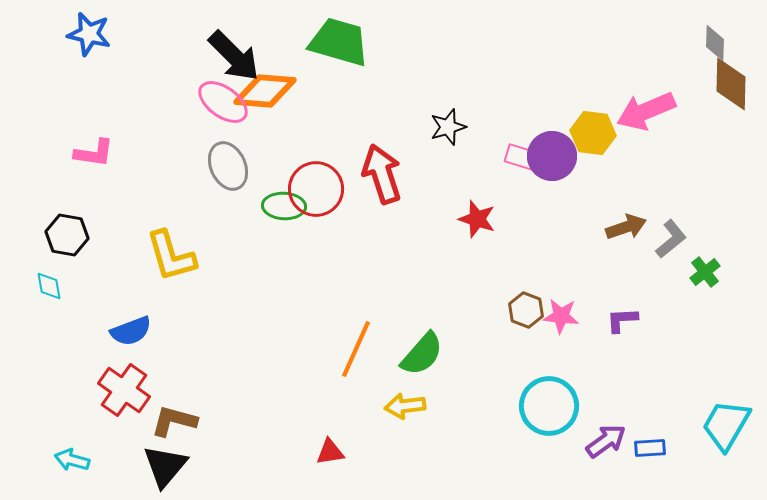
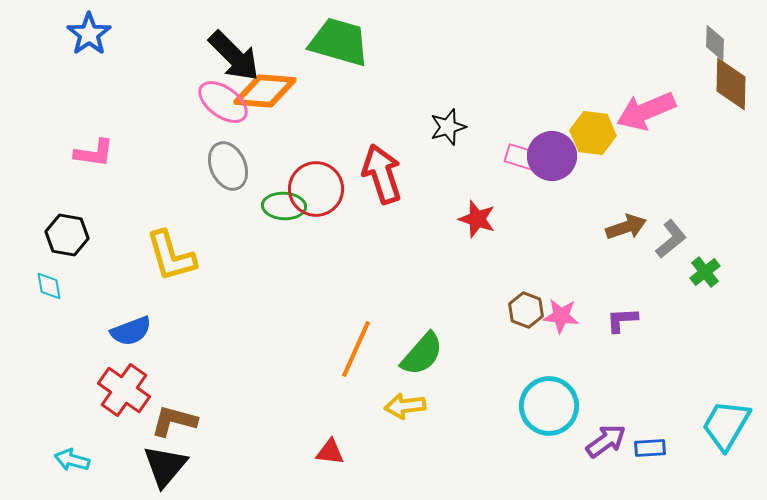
blue star: rotated 24 degrees clockwise
red triangle: rotated 16 degrees clockwise
